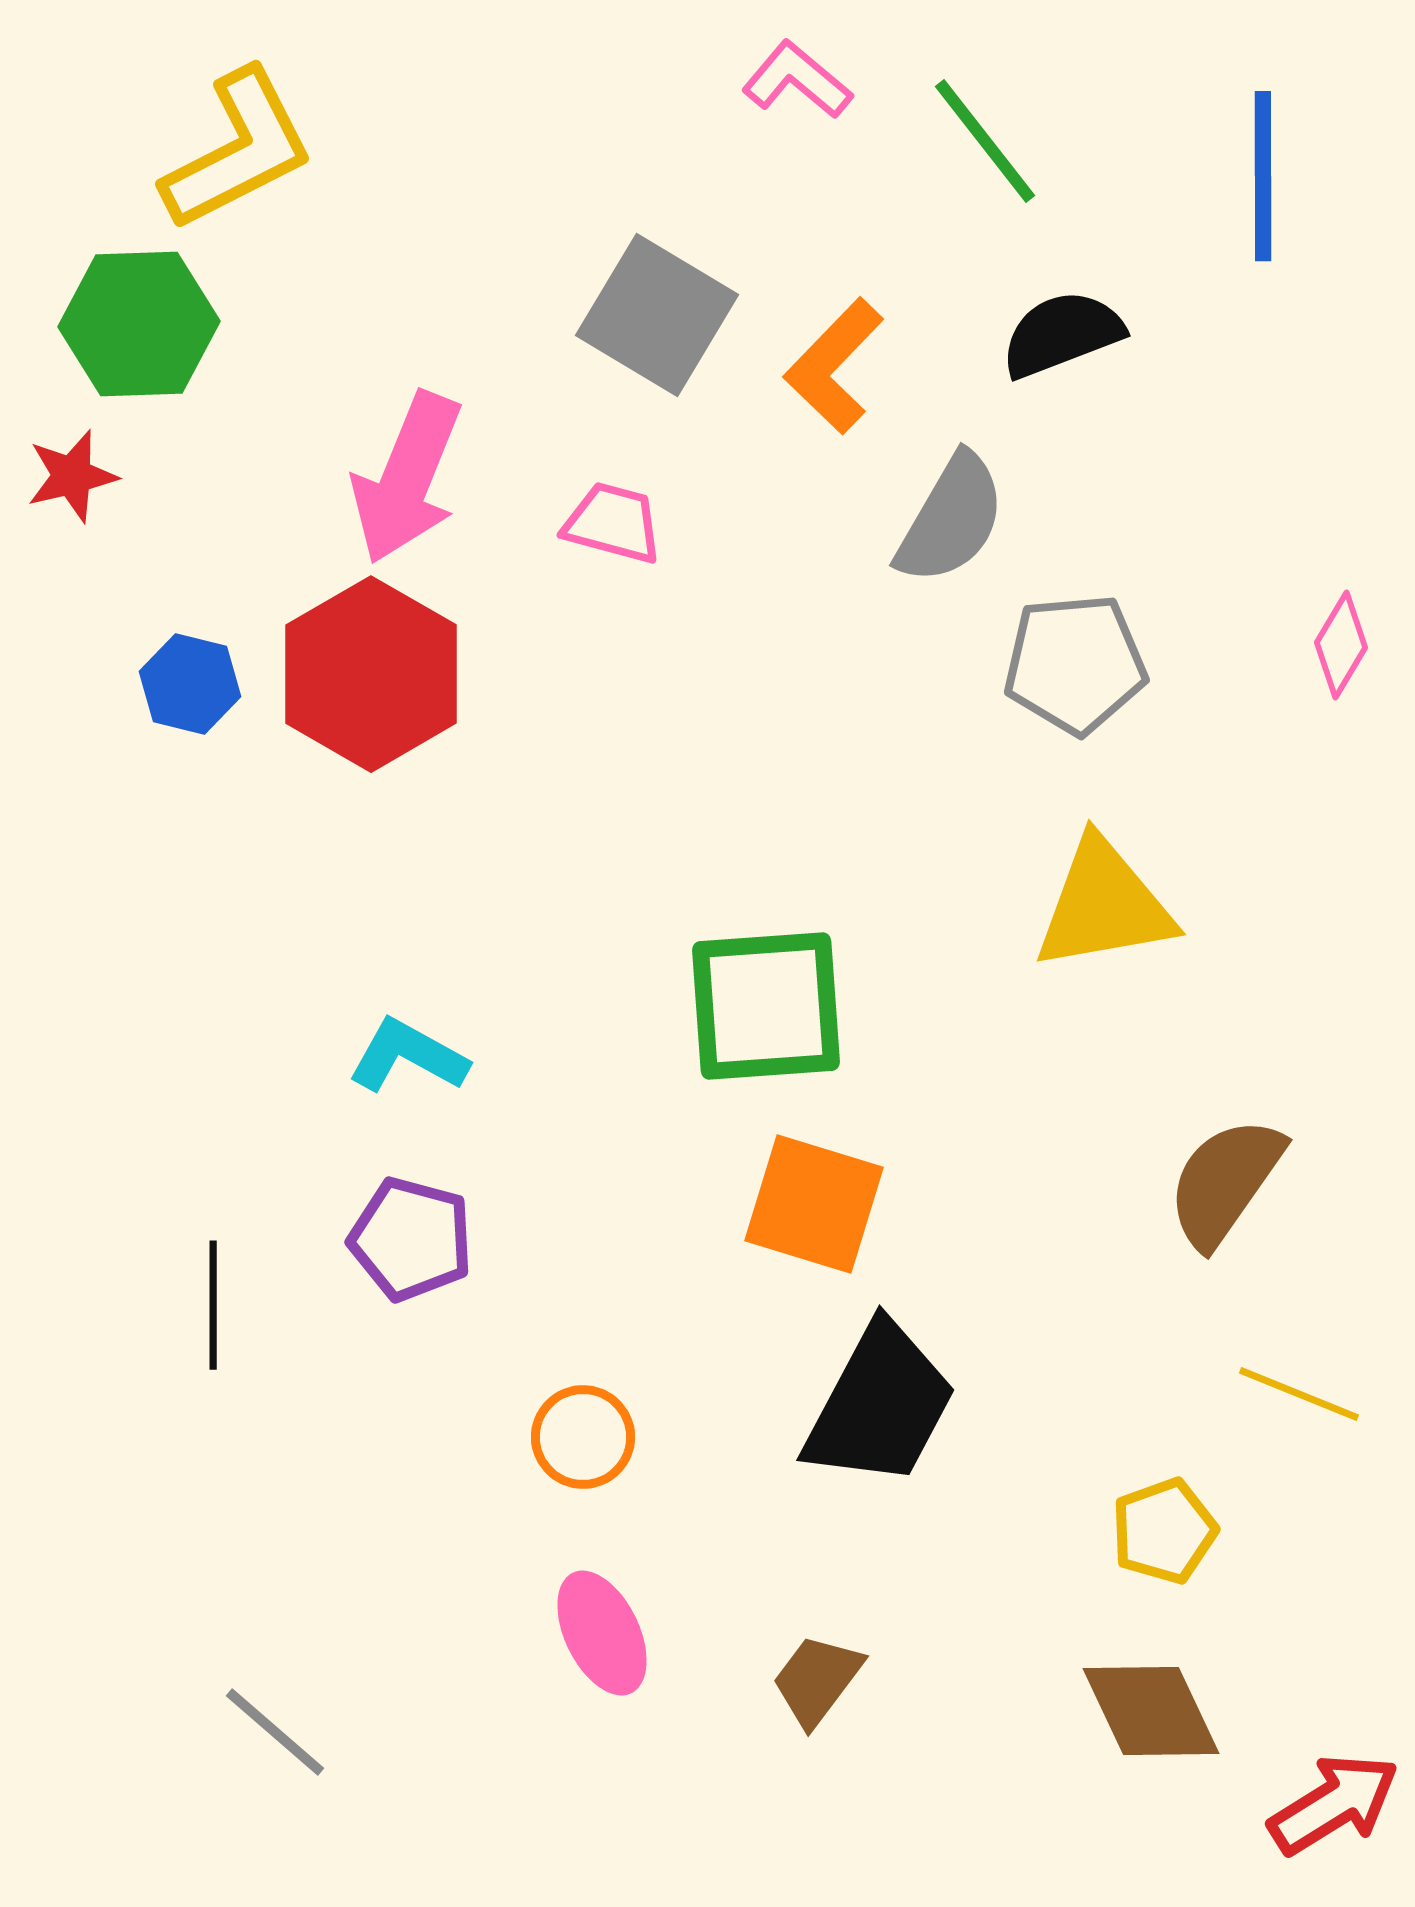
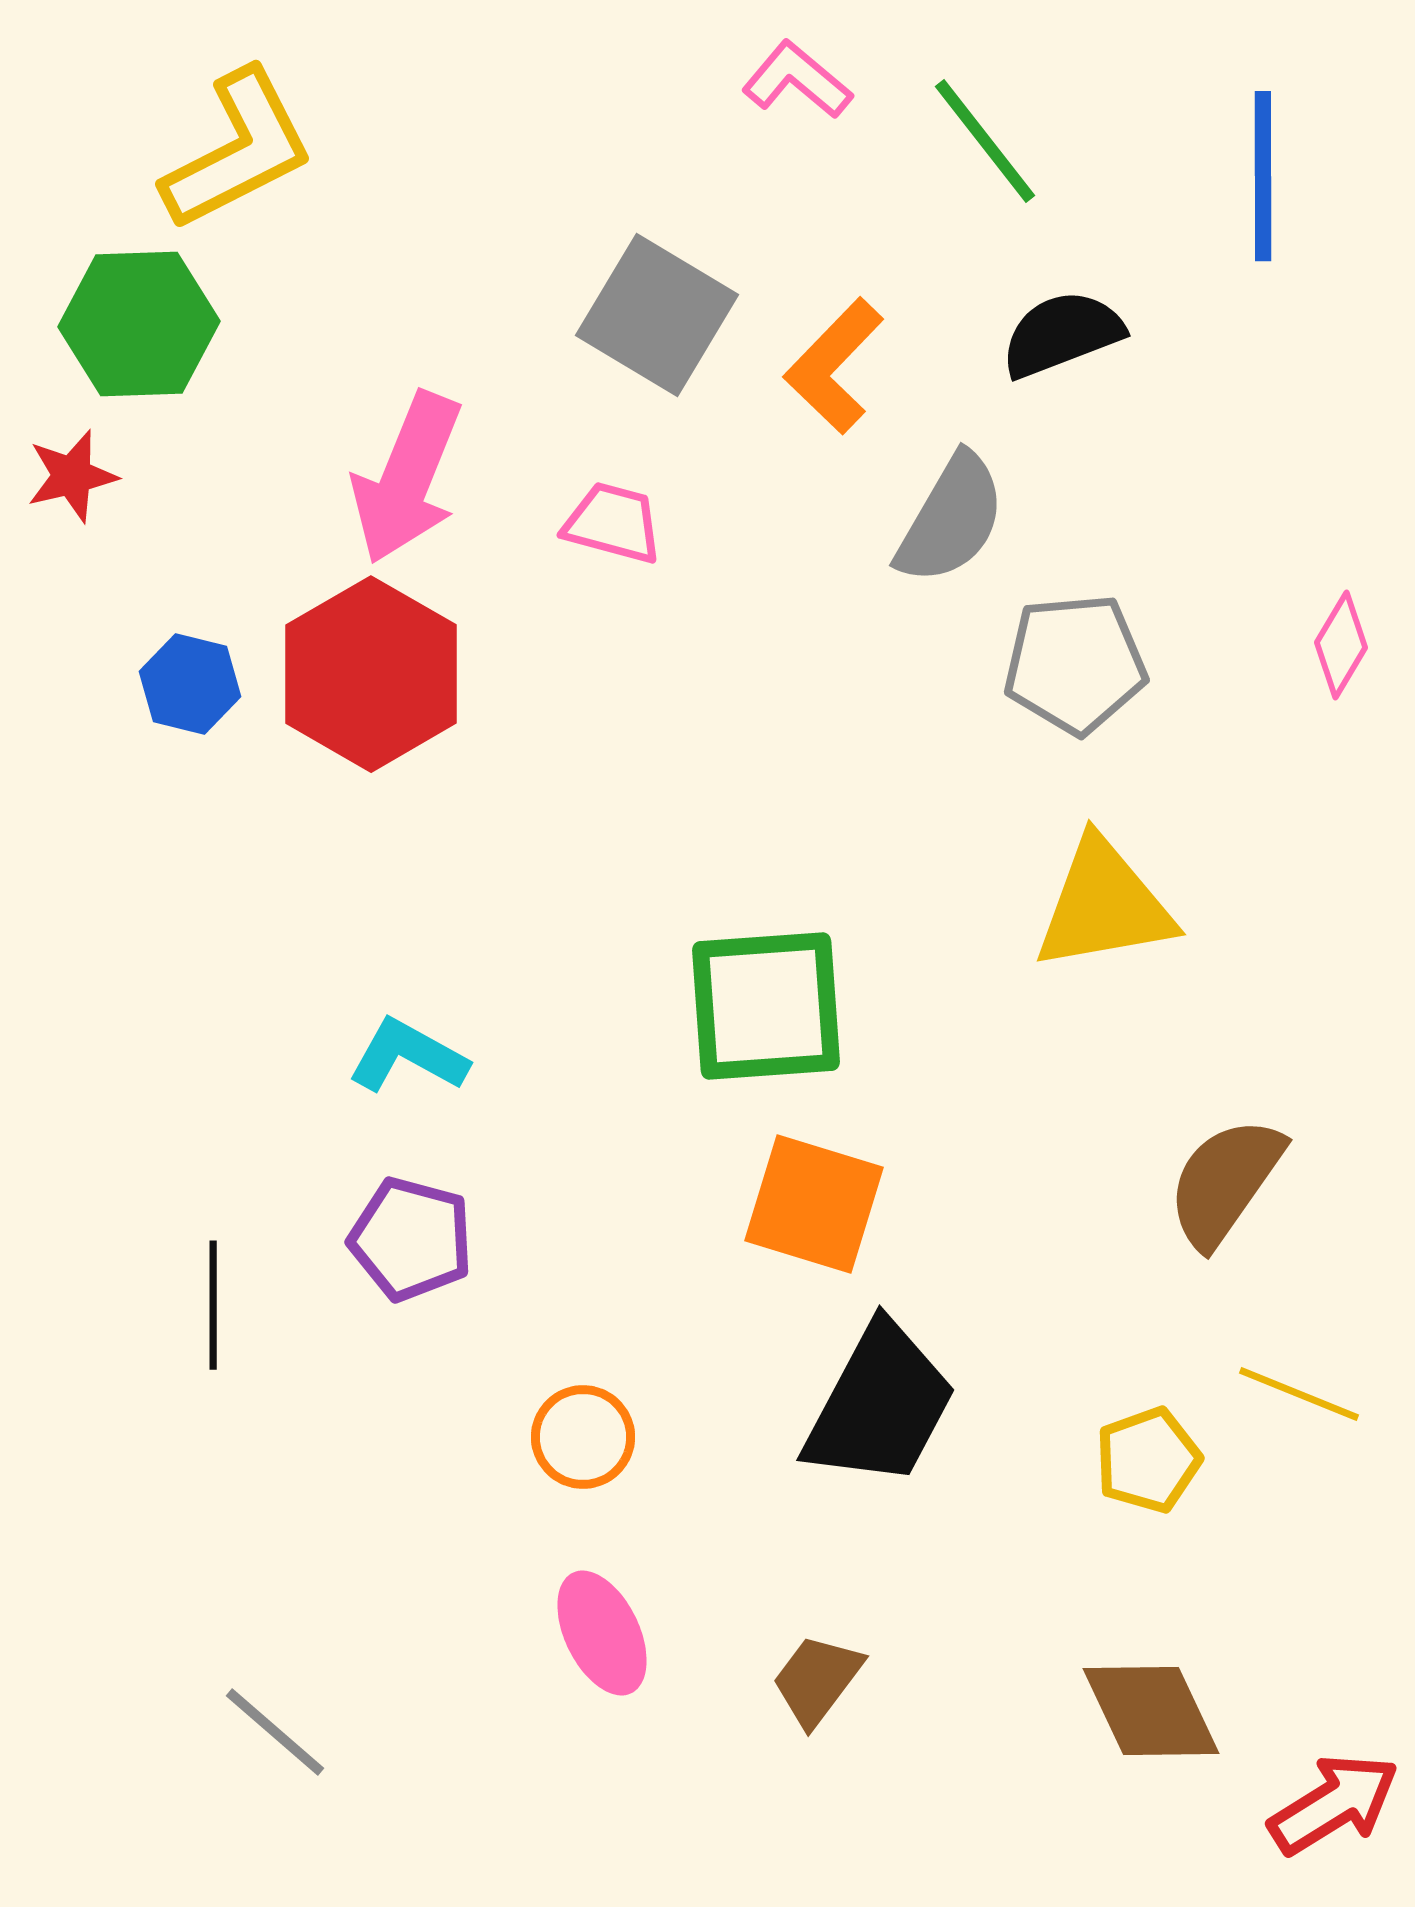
yellow pentagon: moved 16 px left, 71 px up
